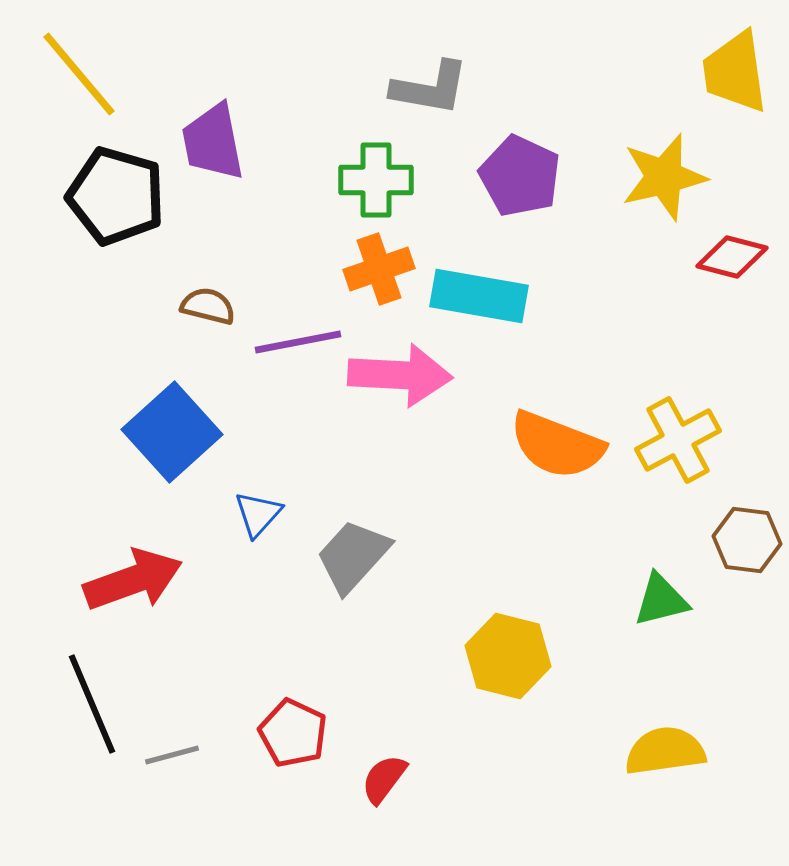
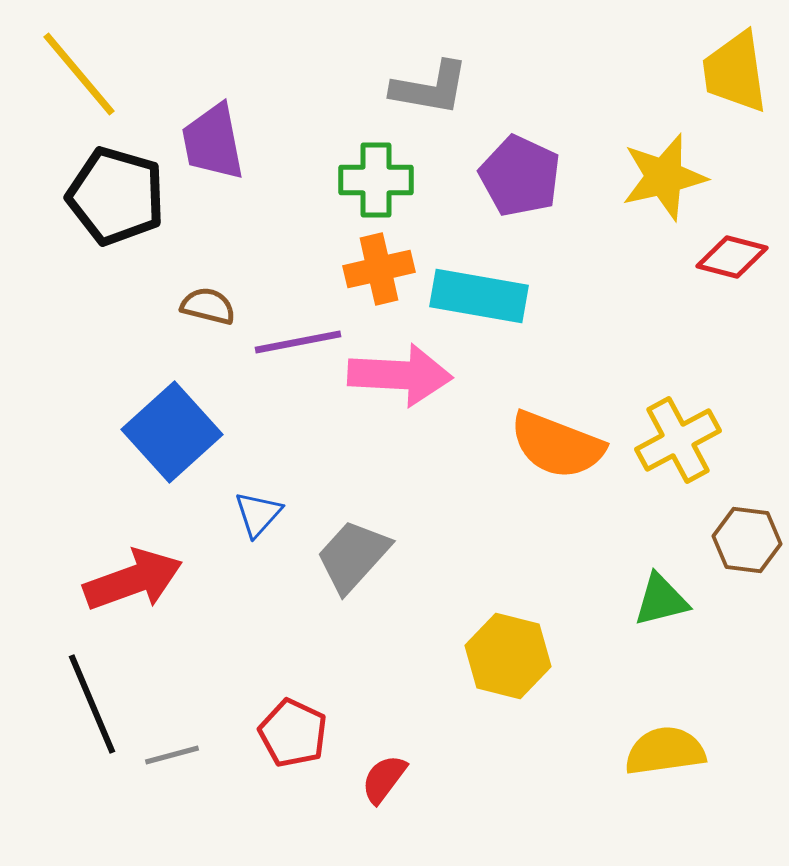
orange cross: rotated 6 degrees clockwise
